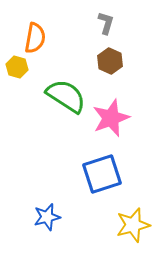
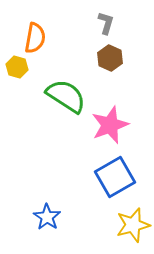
brown hexagon: moved 3 px up
pink star: moved 1 px left, 7 px down
blue square: moved 13 px right, 3 px down; rotated 12 degrees counterclockwise
blue star: rotated 24 degrees counterclockwise
